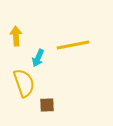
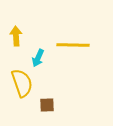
yellow line: rotated 12 degrees clockwise
yellow semicircle: moved 2 px left
